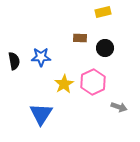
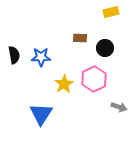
yellow rectangle: moved 8 px right
black semicircle: moved 6 px up
pink hexagon: moved 1 px right, 3 px up
